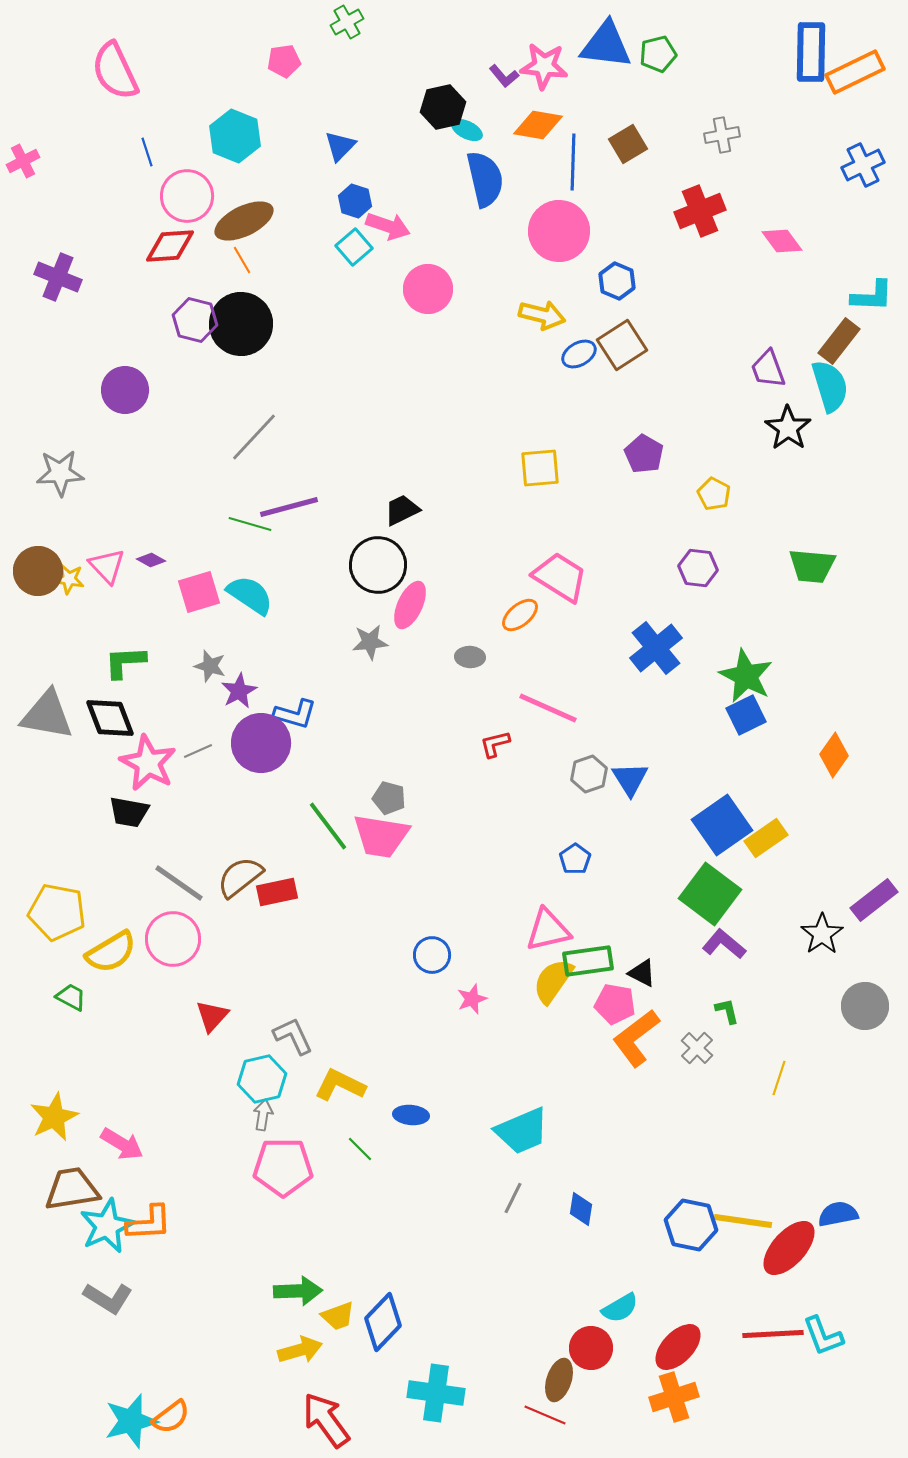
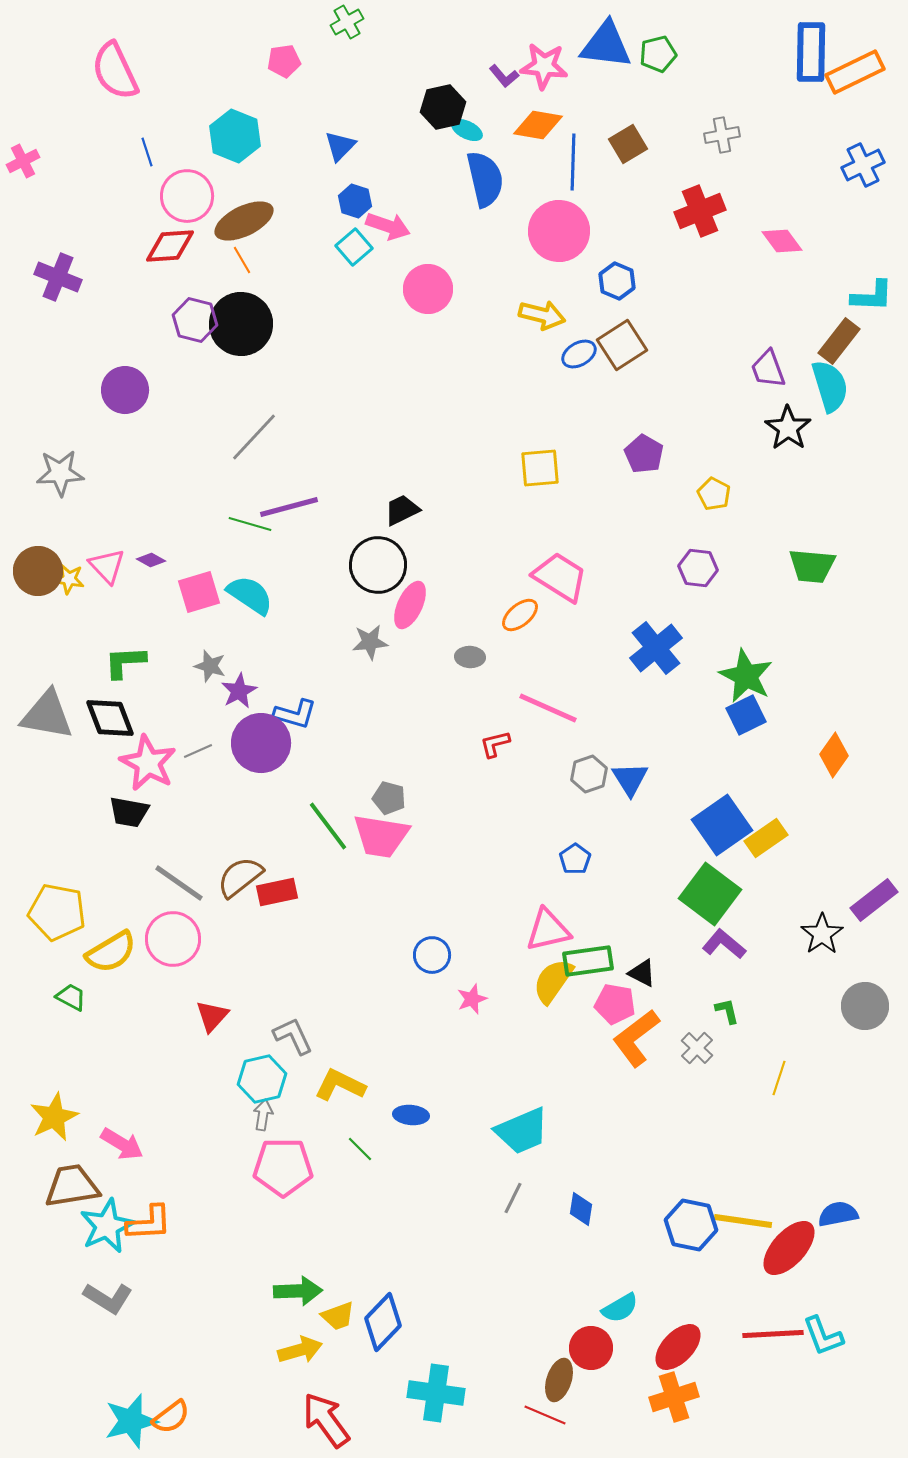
brown trapezoid at (72, 1189): moved 3 px up
